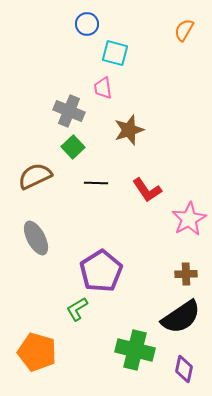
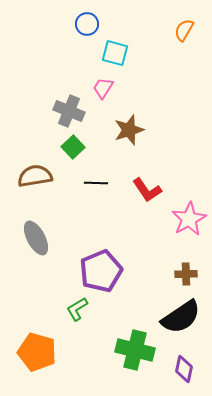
pink trapezoid: rotated 40 degrees clockwise
brown semicircle: rotated 16 degrees clockwise
purple pentagon: rotated 9 degrees clockwise
